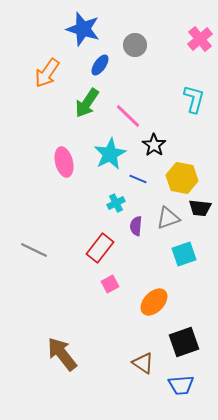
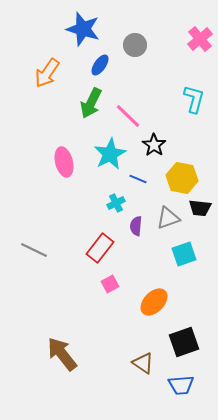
green arrow: moved 4 px right; rotated 8 degrees counterclockwise
